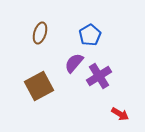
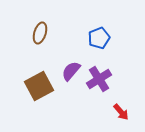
blue pentagon: moved 9 px right, 3 px down; rotated 10 degrees clockwise
purple semicircle: moved 3 px left, 8 px down
purple cross: moved 3 px down
red arrow: moved 1 px right, 2 px up; rotated 18 degrees clockwise
